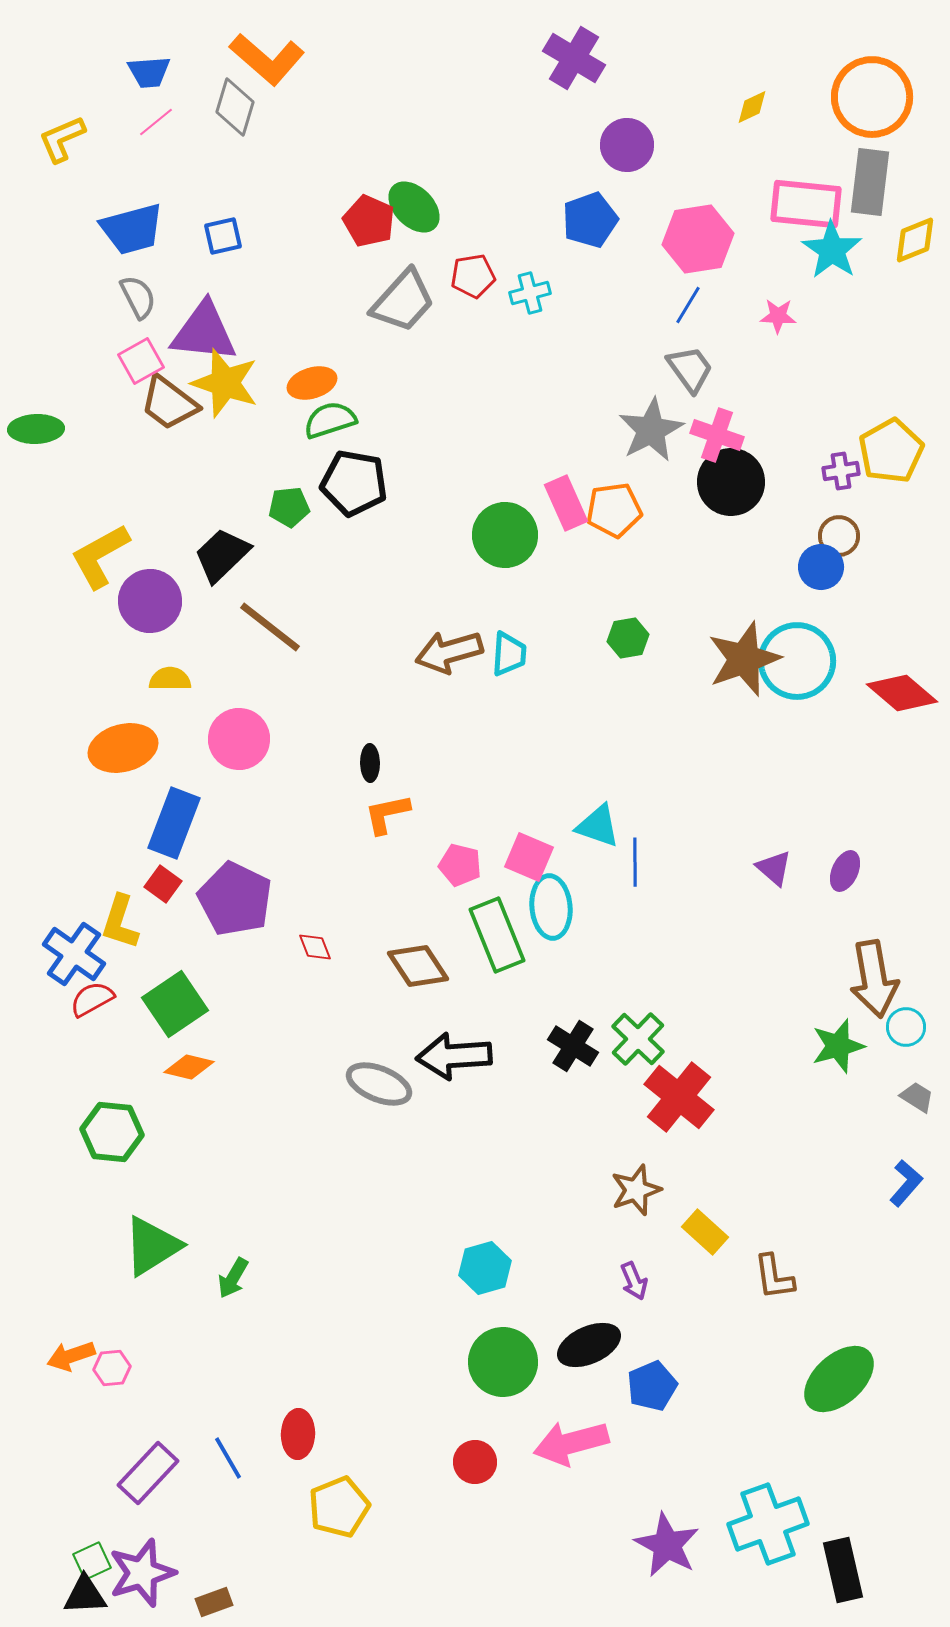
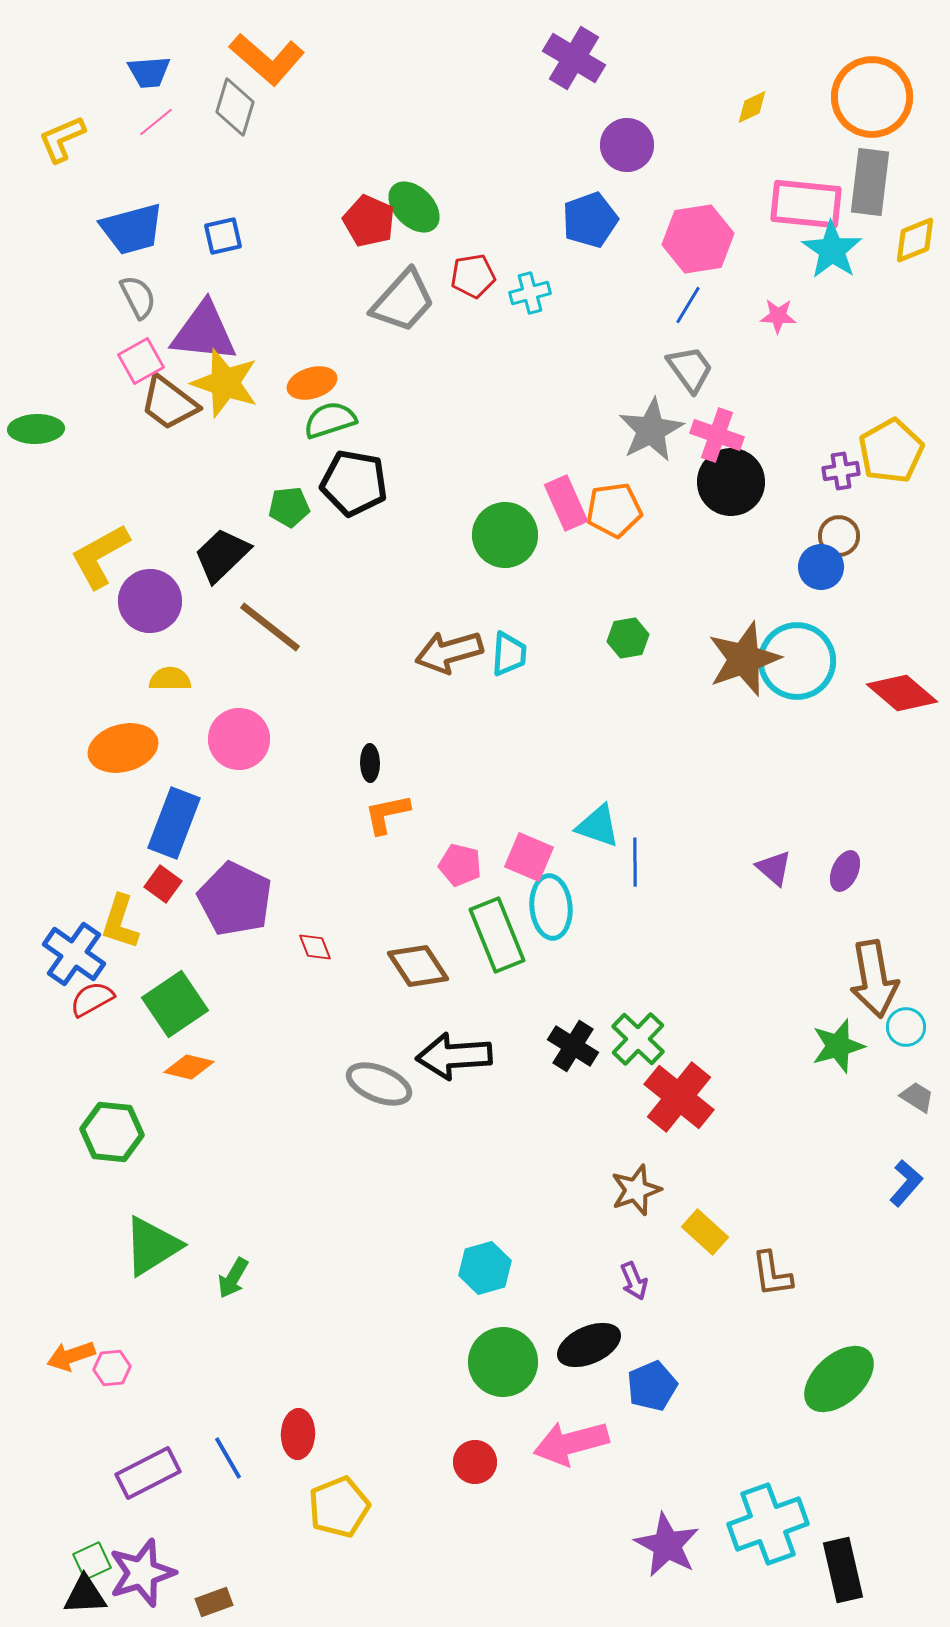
brown L-shape at (774, 1277): moved 2 px left, 3 px up
purple rectangle at (148, 1473): rotated 20 degrees clockwise
